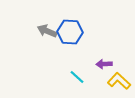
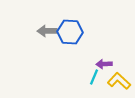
gray arrow: rotated 24 degrees counterclockwise
cyan line: moved 17 px right; rotated 70 degrees clockwise
